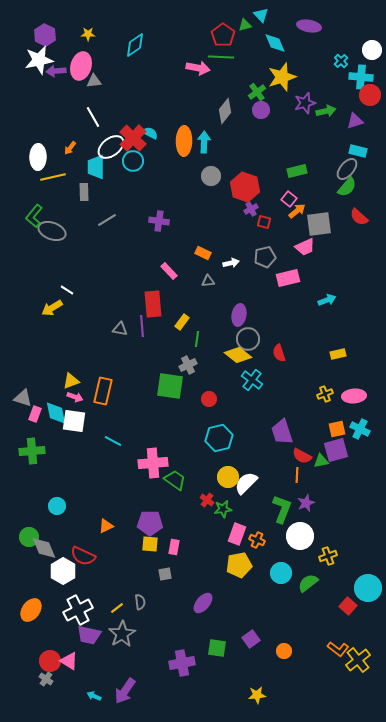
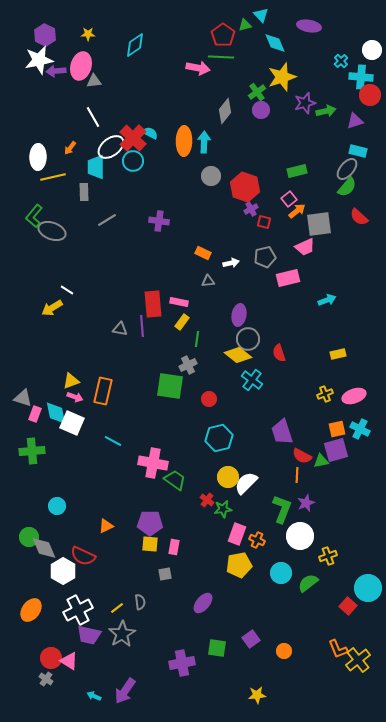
pink square at (289, 199): rotated 14 degrees clockwise
pink rectangle at (169, 271): moved 10 px right, 31 px down; rotated 36 degrees counterclockwise
pink ellipse at (354, 396): rotated 15 degrees counterclockwise
white square at (74, 421): moved 2 px left, 2 px down; rotated 15 degrees clockwise
pink cross at (153, 463): rotated 16 degrees clockwise
orange L-shape at (338, 649): rotated 30 degrees clockwise
red circle at (50, 661): moved 1 px right, 3 px up
